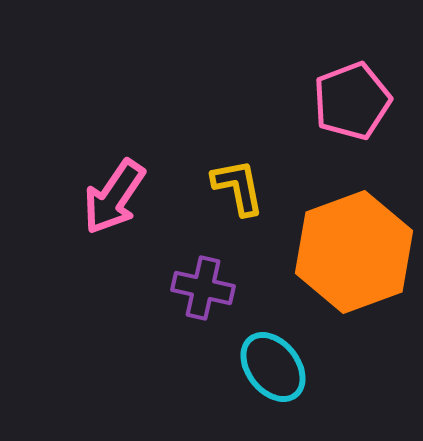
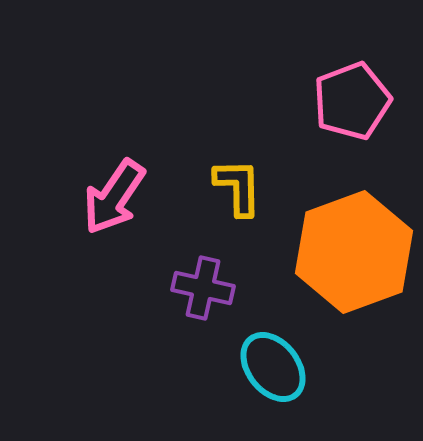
yellow L-shape: rotated 10 degrees clockwise
